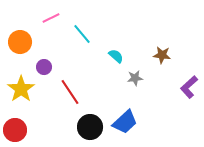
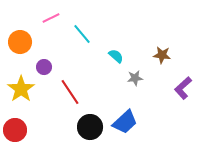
purple L-shape: moved 6 px left, 1 px down
